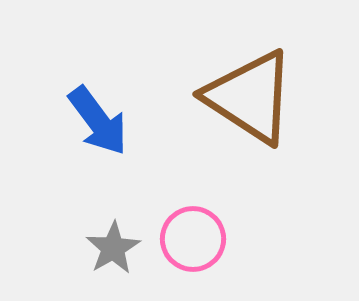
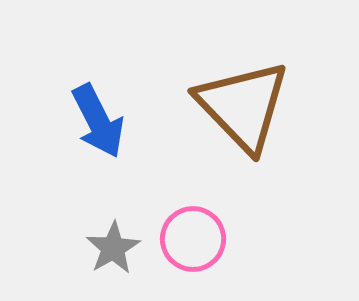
brown triangle: moved 7 px left, 9 px down; rotated 13 degrees clockwise
blue arrow: rotated 10 degrees clockwise
